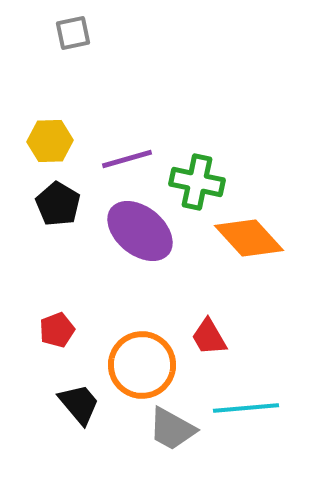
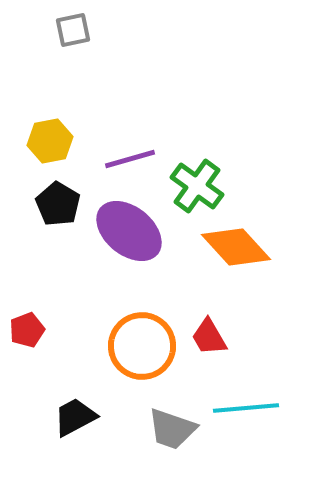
gray square: moved 3 px up
yellow hexagon: rotated 9 degrees counterclockwise
purple line: moved 3 px right
green cross: moved 4 px down; rotated 24 degrees clockwise
purple ellipse: moved 11 px left
orange diamond: moved 13 px left, 9 px down
red pentagon: moved 30 px left
orange circle: moved 19 px up
black trapezoid: moved 4 px left, 13 px down; rotated 78 degrees counterclockwise
gray trapezoid: rotated 10 degrees counterclockwise
